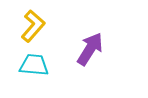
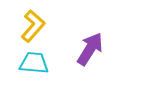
cyan trapezoid: moved 2 px up
